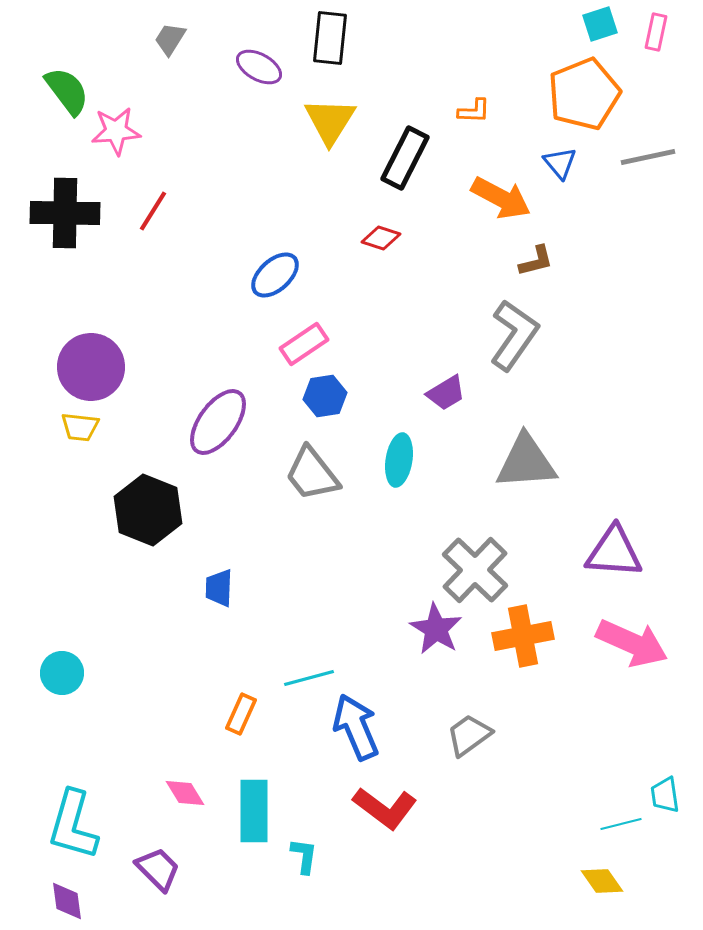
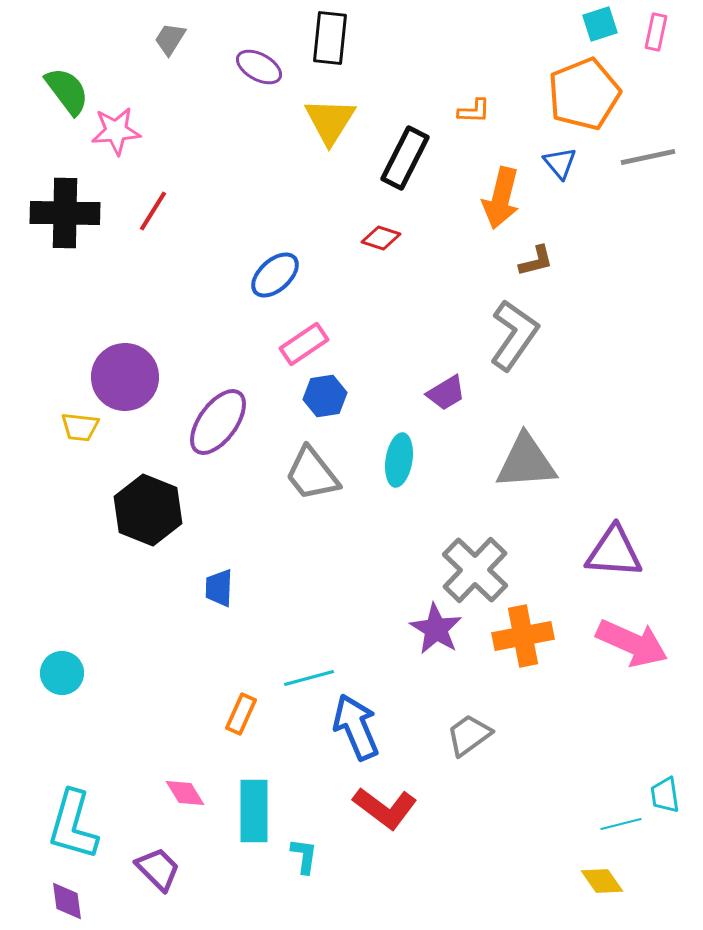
orange arrow at (501, 198): rotated 76 degrees clockwise
purple circle at (91, 367): moved 34 px right, 10 px down
